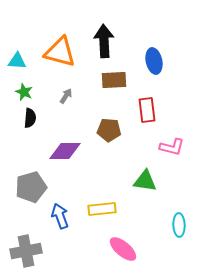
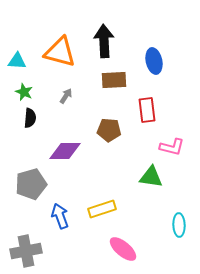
green triangle: moved 6 px right, 4 px up
gray pentagon: moved 3 px up
yellow rectangle: rotated 12 degrees counterclockwise
